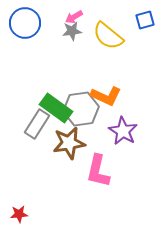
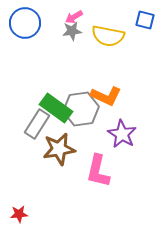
blue square: rotated 30 degrees clockwise
yellow semicircle: rotated 28 degrees counterclockwise
purple star: moved 1 px left, 3 px down
brown star: moved 10 px left, 6 px down
